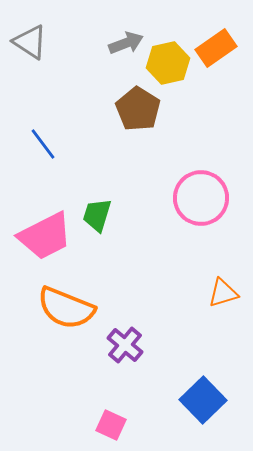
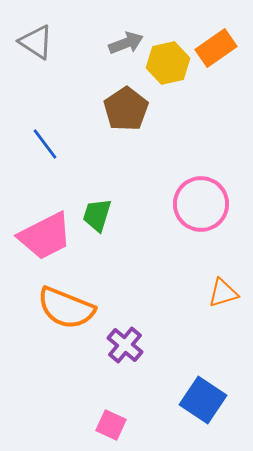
gray triangle: moved 6 px right
brown pentagon: moved 12 px left; rotated 6 degrees clockwise
blue line: moved 2 px right
pink circle: moved 6 px down
blue square: rotated 12 degrees counterclockwise
